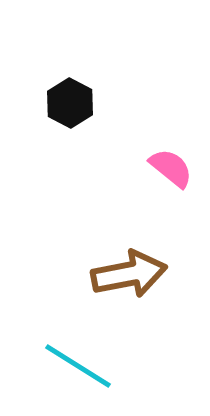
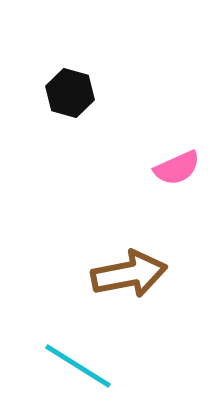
black hexagon: moved 10 px up; rotated 12 degrees counterclockwise
pink semicircle: moved 6 px right; rotated 117 degrees clockwise
